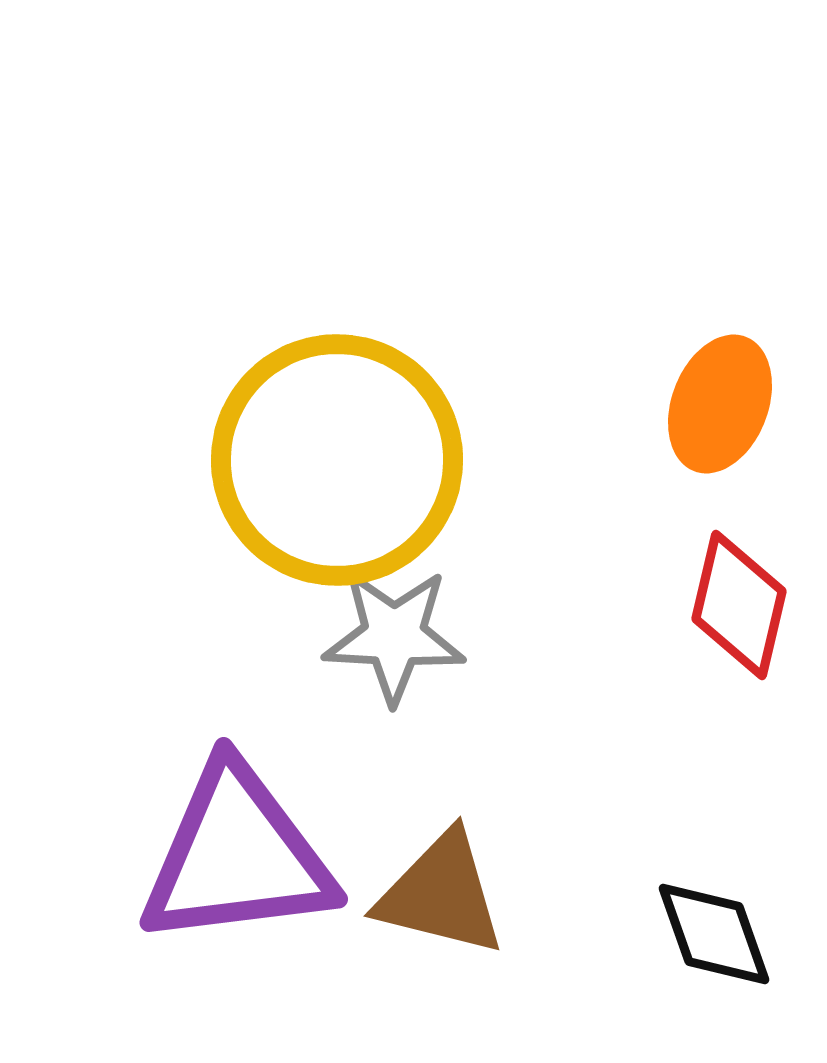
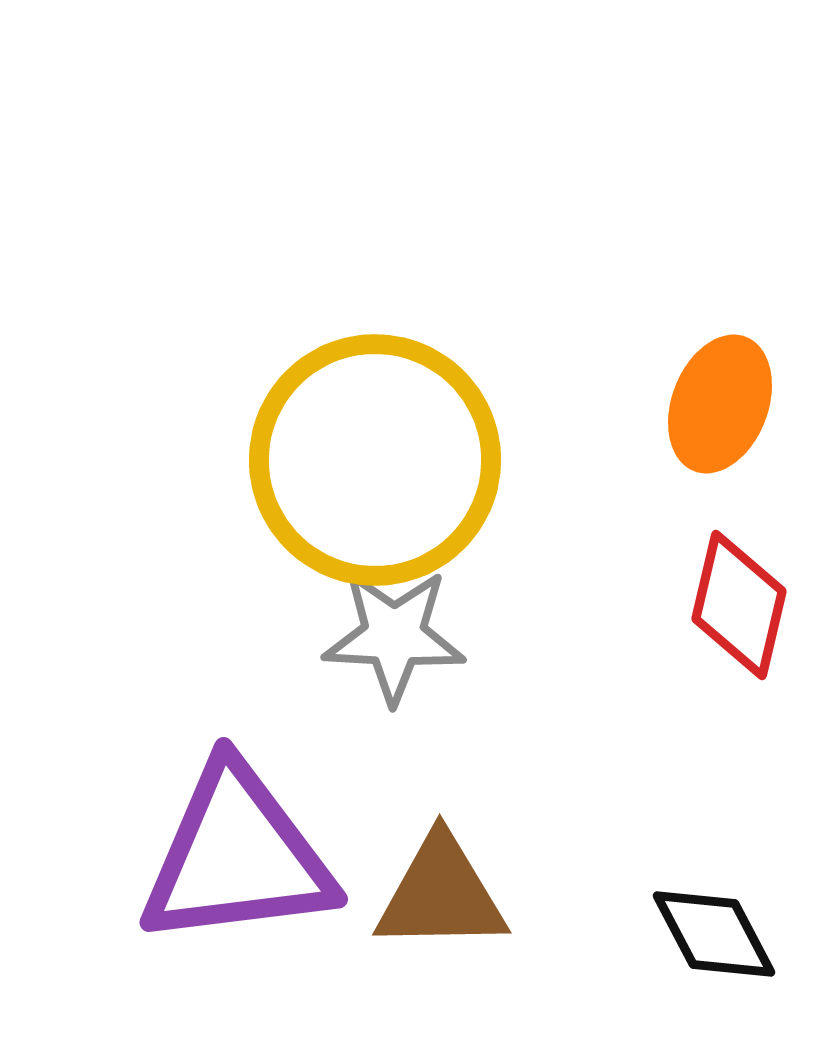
yellow circle: moved 38 px right
brown triangle: rotated 15 degrees counterclockwise
black diamond: rotated 8 degrees counterclockwise
